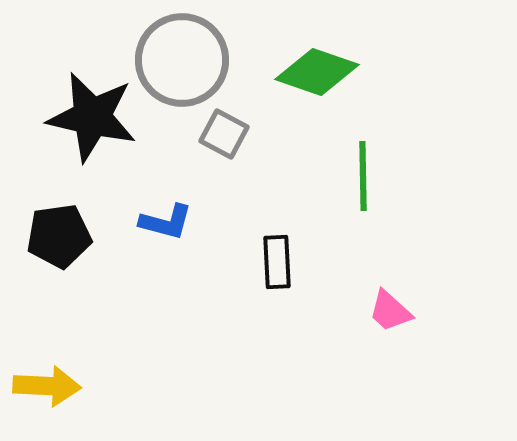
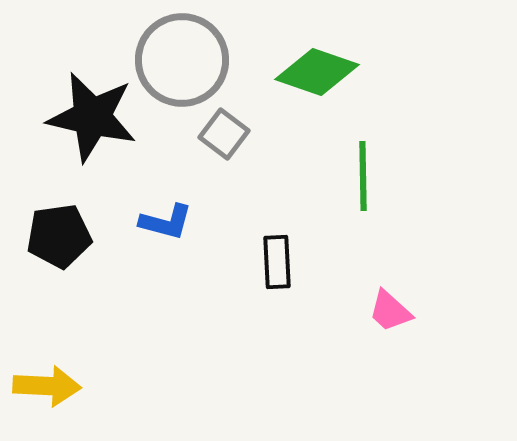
gray square: rotated 9 degrees clockwise
